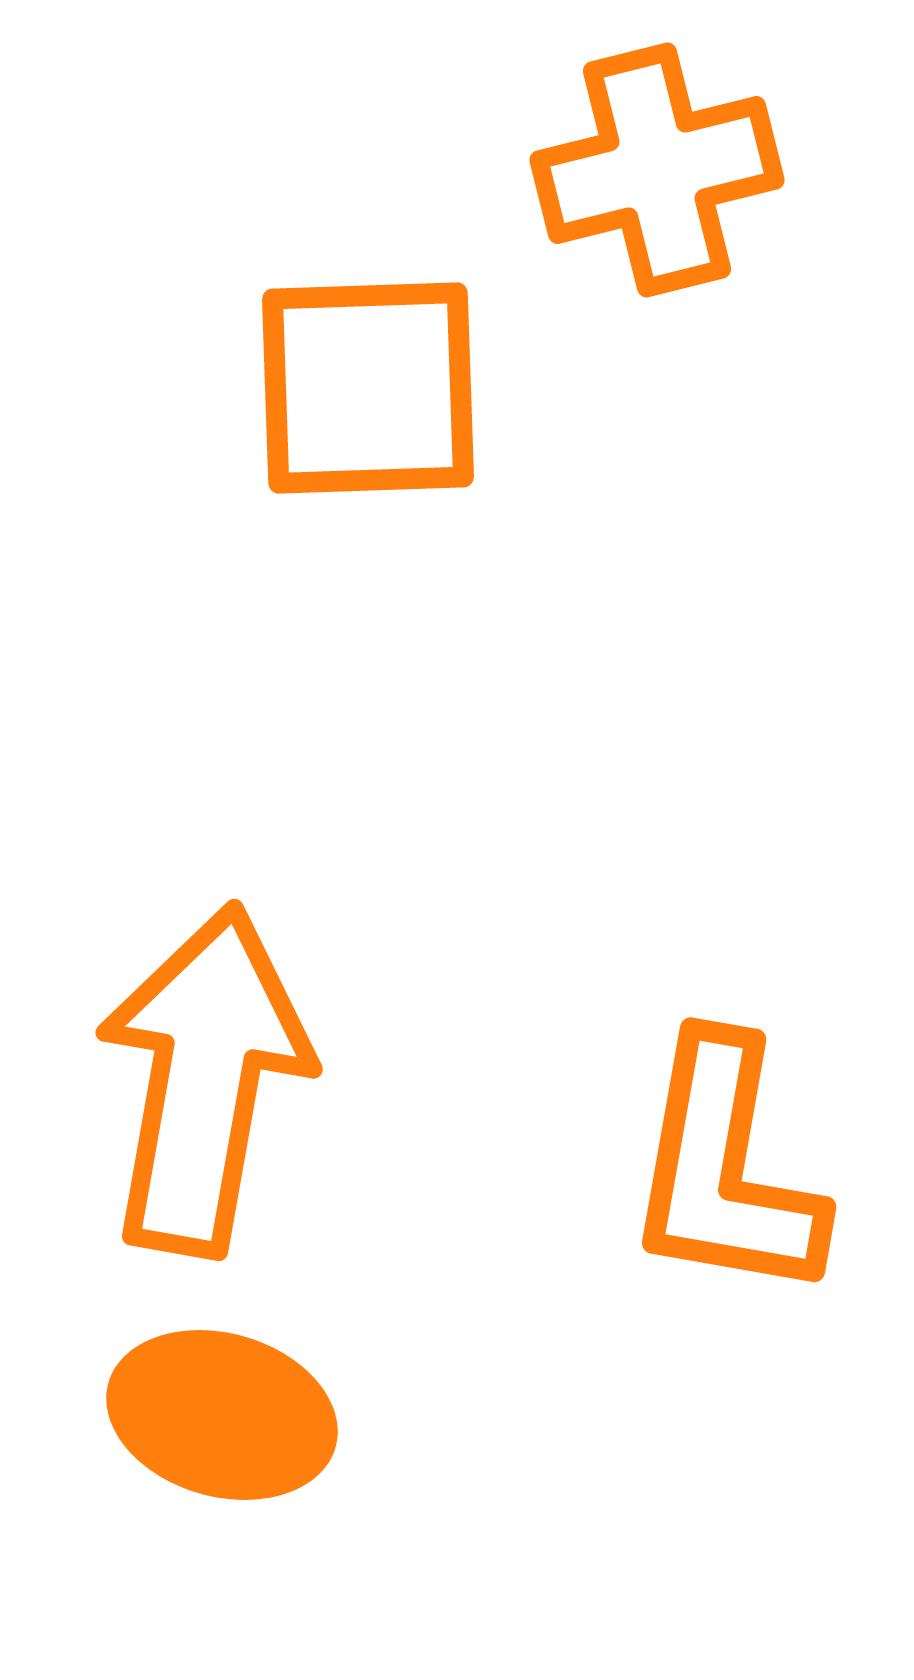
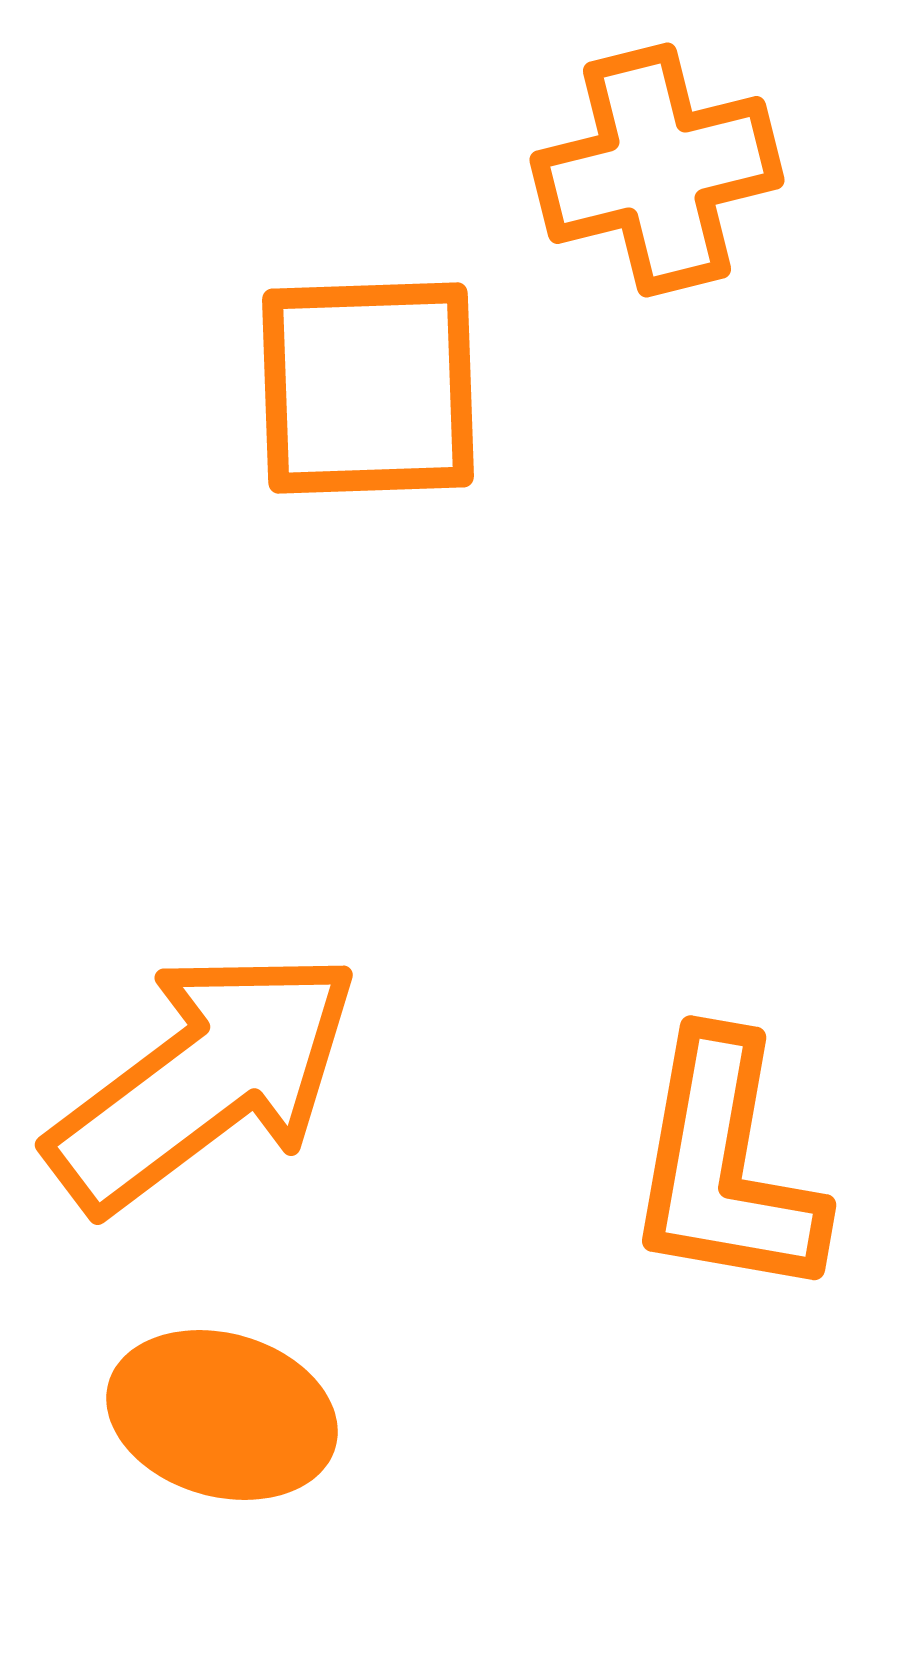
orange arrow: rotated 43 degrees clockwise
orange L-shape: moved 2 px up
